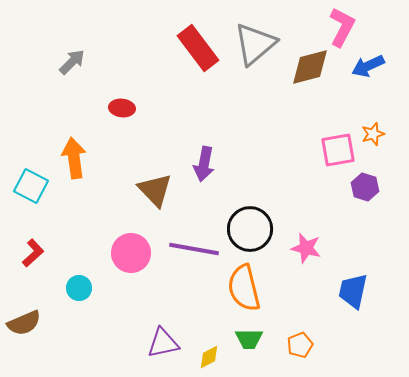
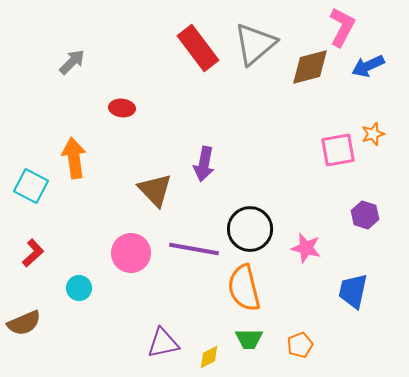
purple hexagon: moved 28 px down
